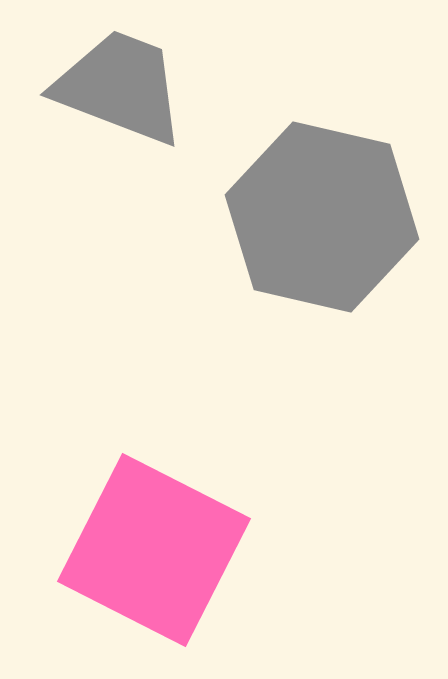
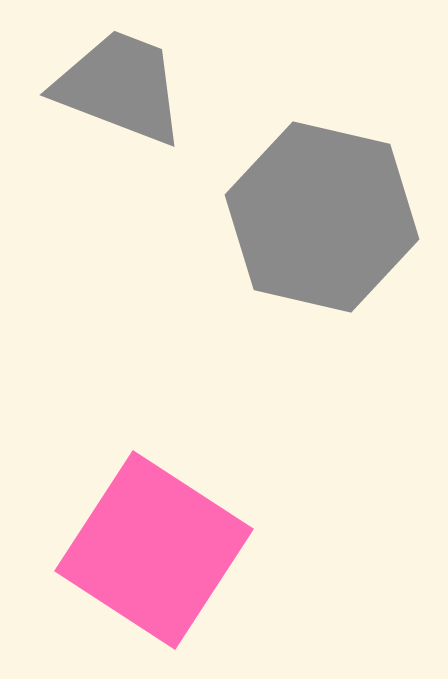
pink square: rotated 6 degrees clockwise
